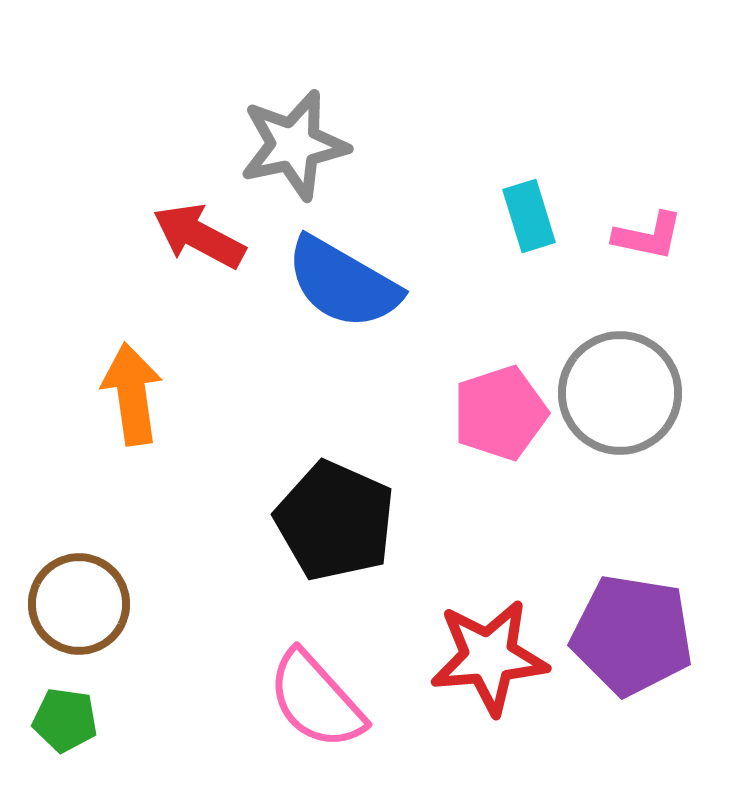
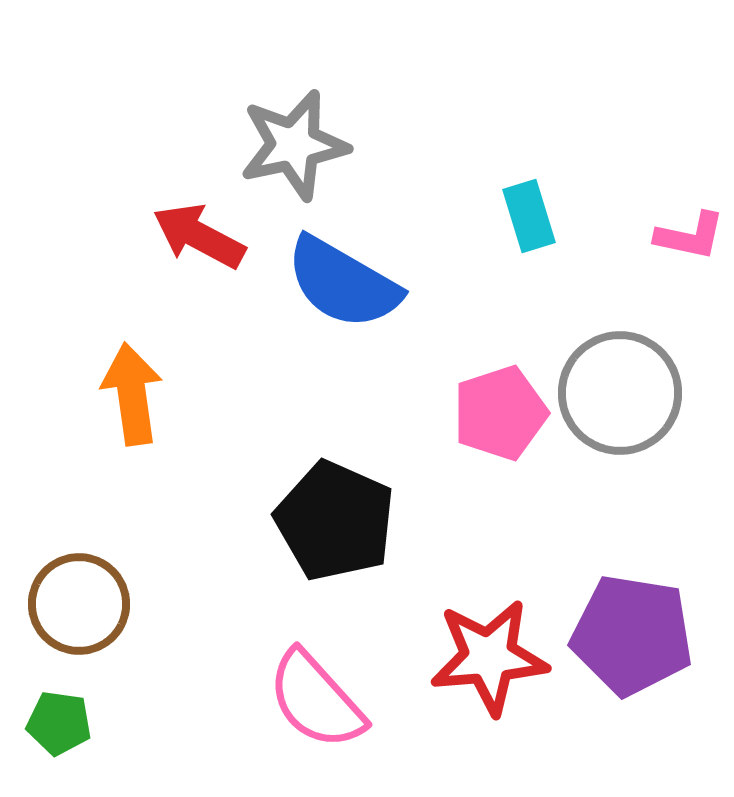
pink L-shape: moved 42 px right
green pentagon: moved 6 px left, 3 px down
